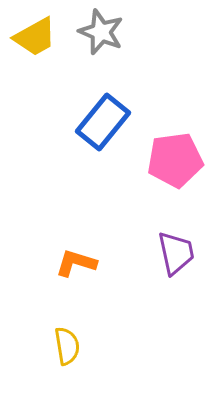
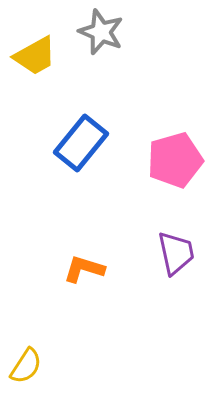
yellow trapezoid: moved 19 px down
blue rectangle: moved 22 px left, 21 px down
pink pentagon: rotated 8 degrees counterclockwise
orange L-shape: moved 8 px right, 6 px down
yellow semicircle: moved 41 px left, 20 px down; rotated 42 degrees clockwise
